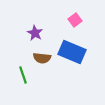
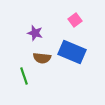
purple star: rotated 14 degrees counterclockwise
green line: moved 1 px right, 1 px down
